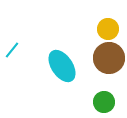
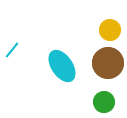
yellow circle: moved 2 px right, 1 px down
brown circle: moved 1 px left, 5 px down
